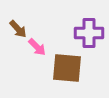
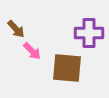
brown arrow: moved 2 px left
pink arrow: moved 5 px left, 4 px down
